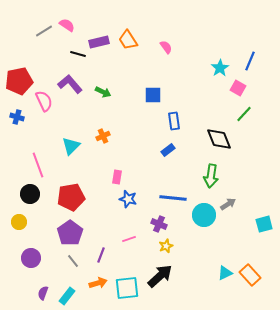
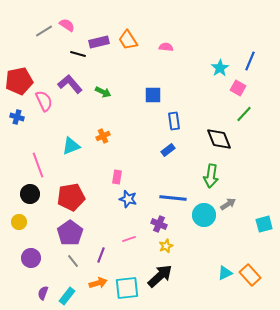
pink semicircle at (166, 47): rotated 48 degrees counterclockwise
cyan triangle at (71, 146): rotated 24 degrees clockwise
